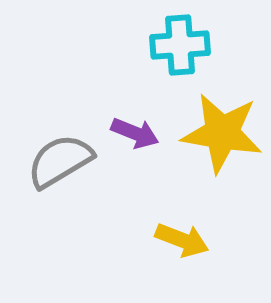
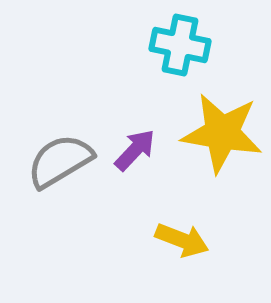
cyan cross: rotated 16 degrees clockwise
purple arrow: moved 17 px down; rotated 69 degrees counterclockwise
